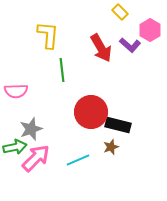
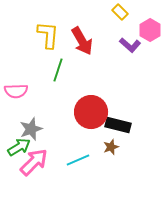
red arrow: moved 19 px left, 7 px up
green line: moved 4 px left; rotated 25 degrees clockwise
green arrow: moved 4 px right; rotated 20 degrees counterclockwise
pink arrow: moved 2 px left, 4 px down
